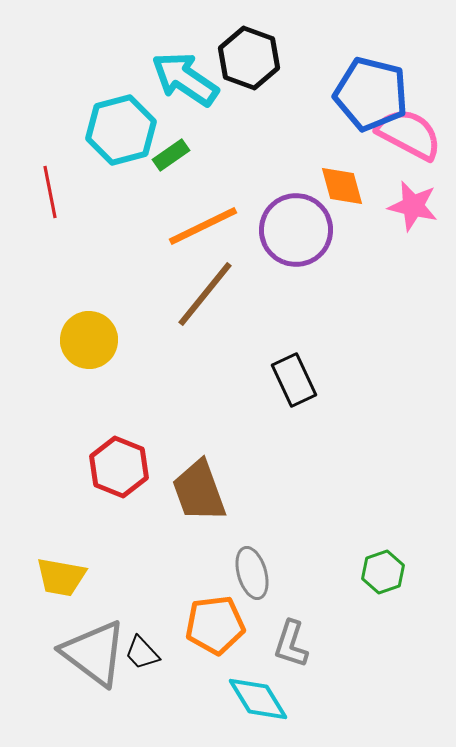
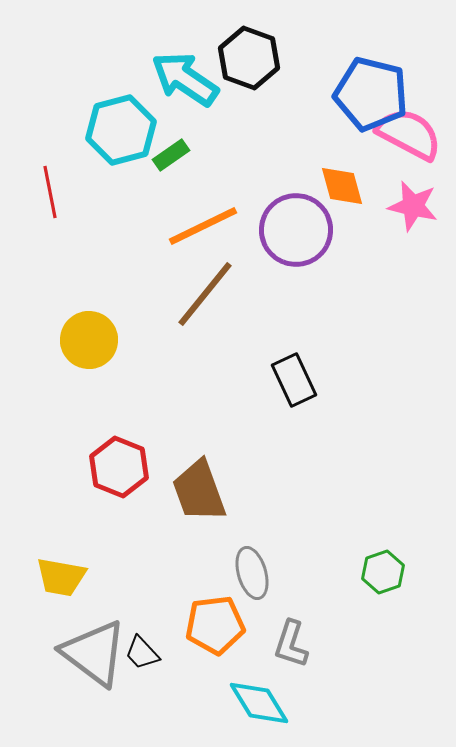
cyan diamond: moved 1 px right, 4 px down
